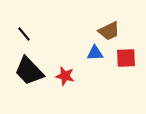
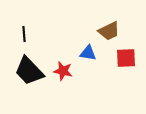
black line: rotated 35 degrees clockwise
blue triangle: moved 7 px left; rotated 12 degrees clockwise
red star: moved 2 px left, 5 px up
